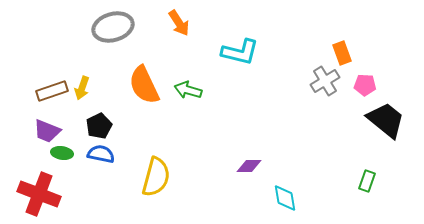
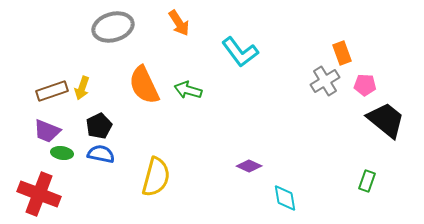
cyan L-shape: rotated 39 degrees clockwise
purple diamond: rotated 25 degrees clockwise
